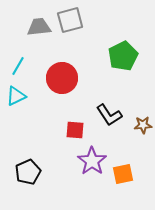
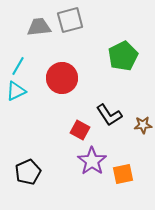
cyan triangle: moved 5 px up
red square: moved 5 px right; rotated 24 degrees clockwise
